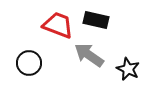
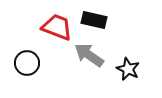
black rectangle: moved 2 px left
red trapezoid: moved 1 px left, 2 px down
black circle: moved 2 px left
